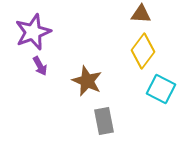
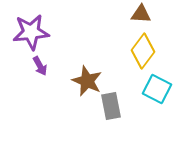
purple star: moved 2 px left; rotated 15 degrees clockwise
cyan square: moved 4 px left
gray rectangle: moved 7 px right, 15 px up
